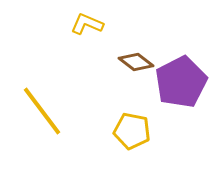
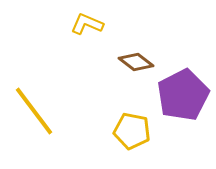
purple pentagon: moved 2 px right, 13 px down
yellow line: moved 8 px left
